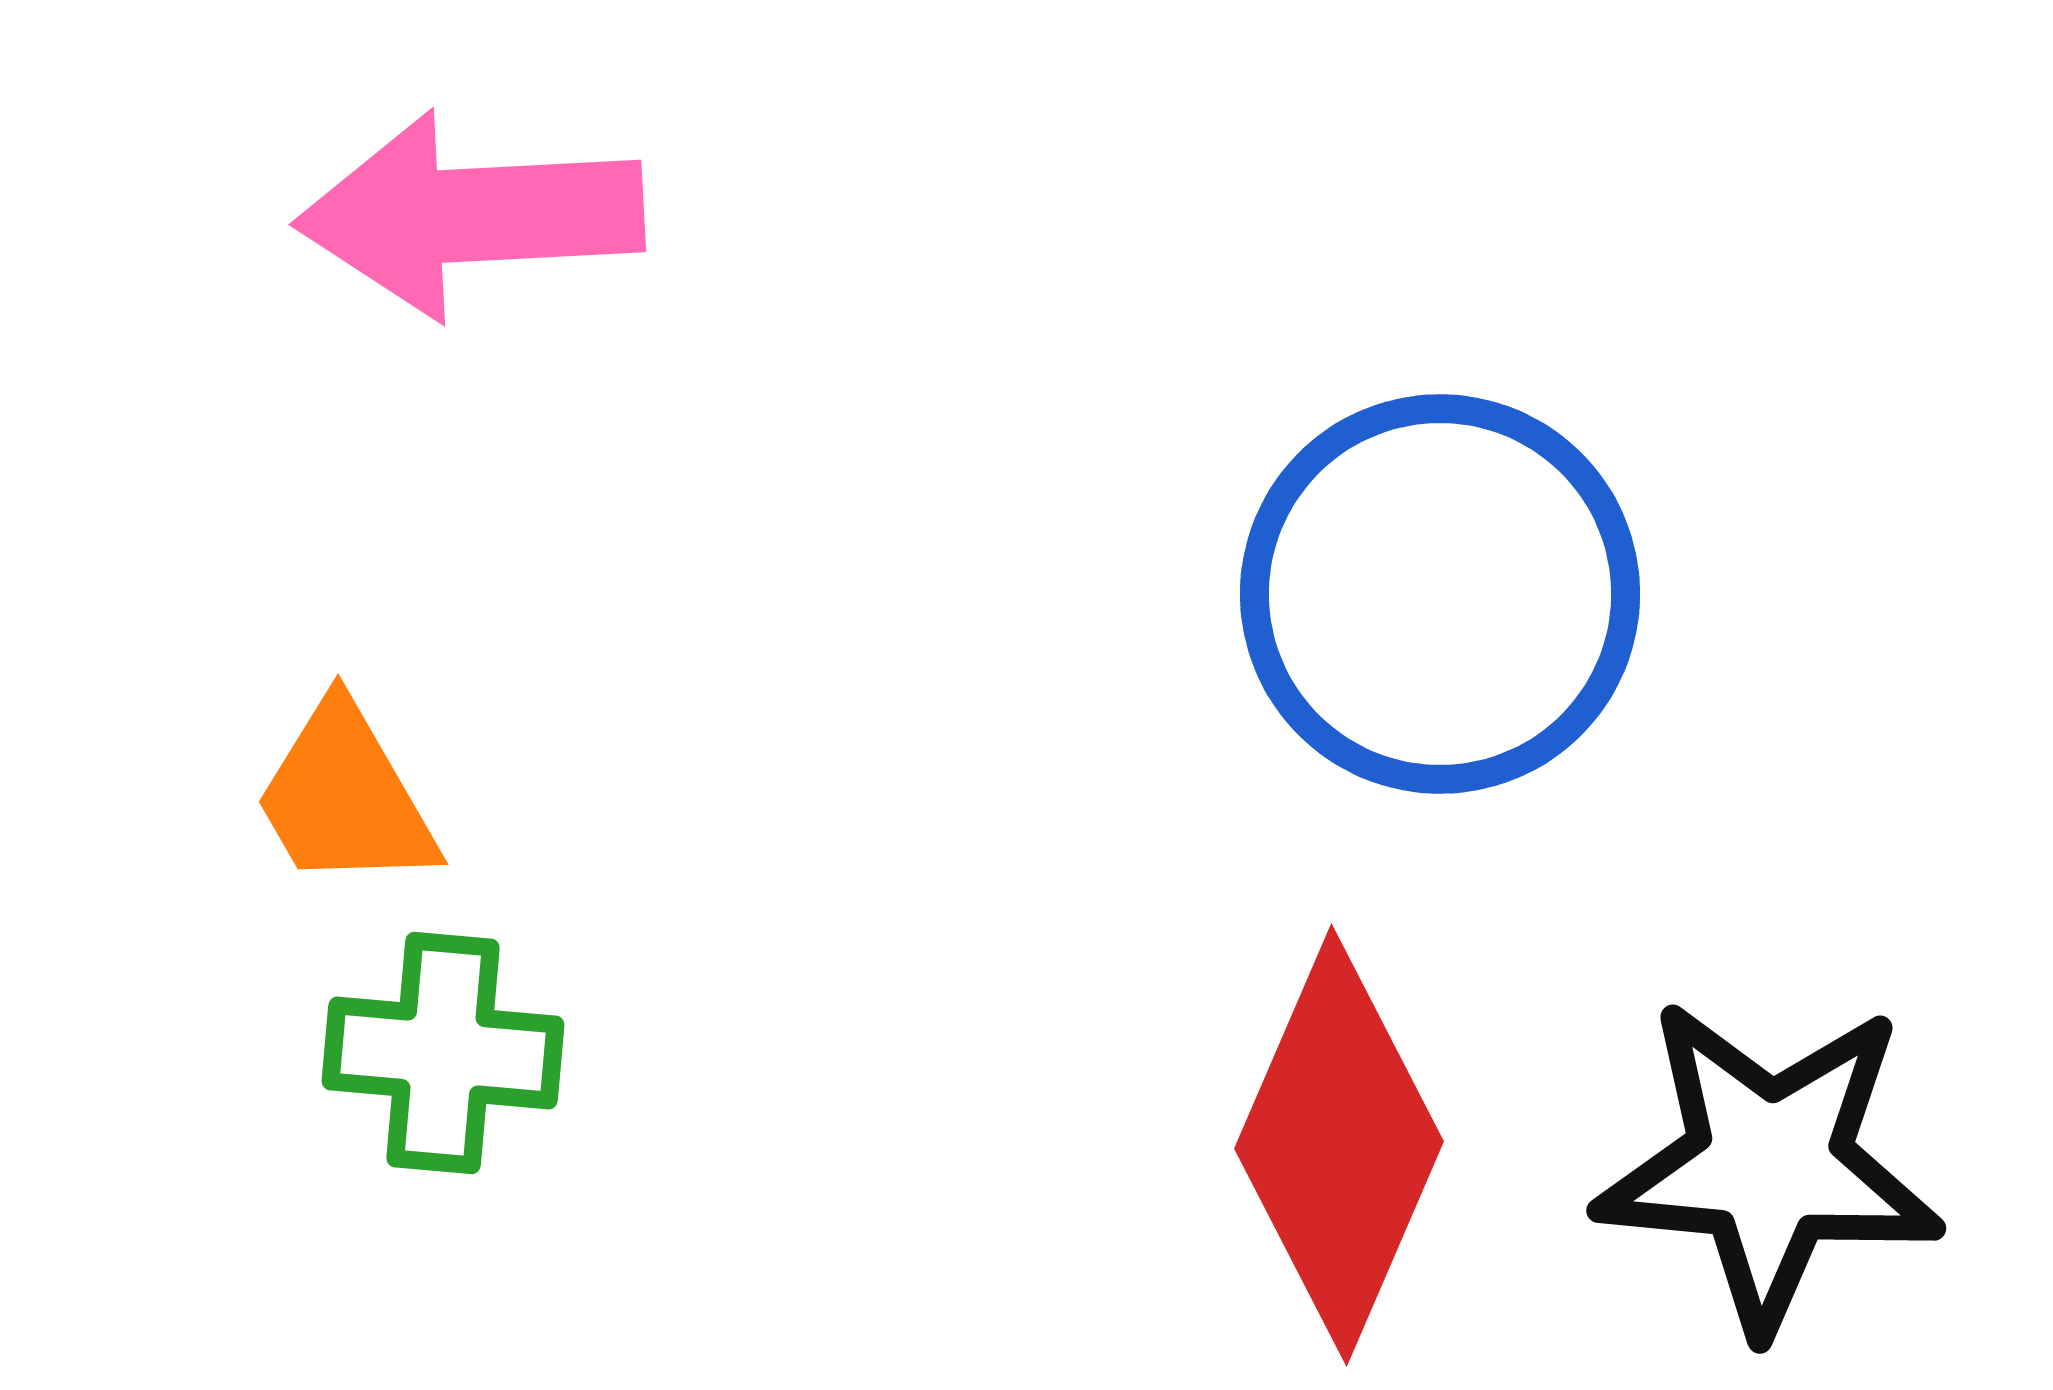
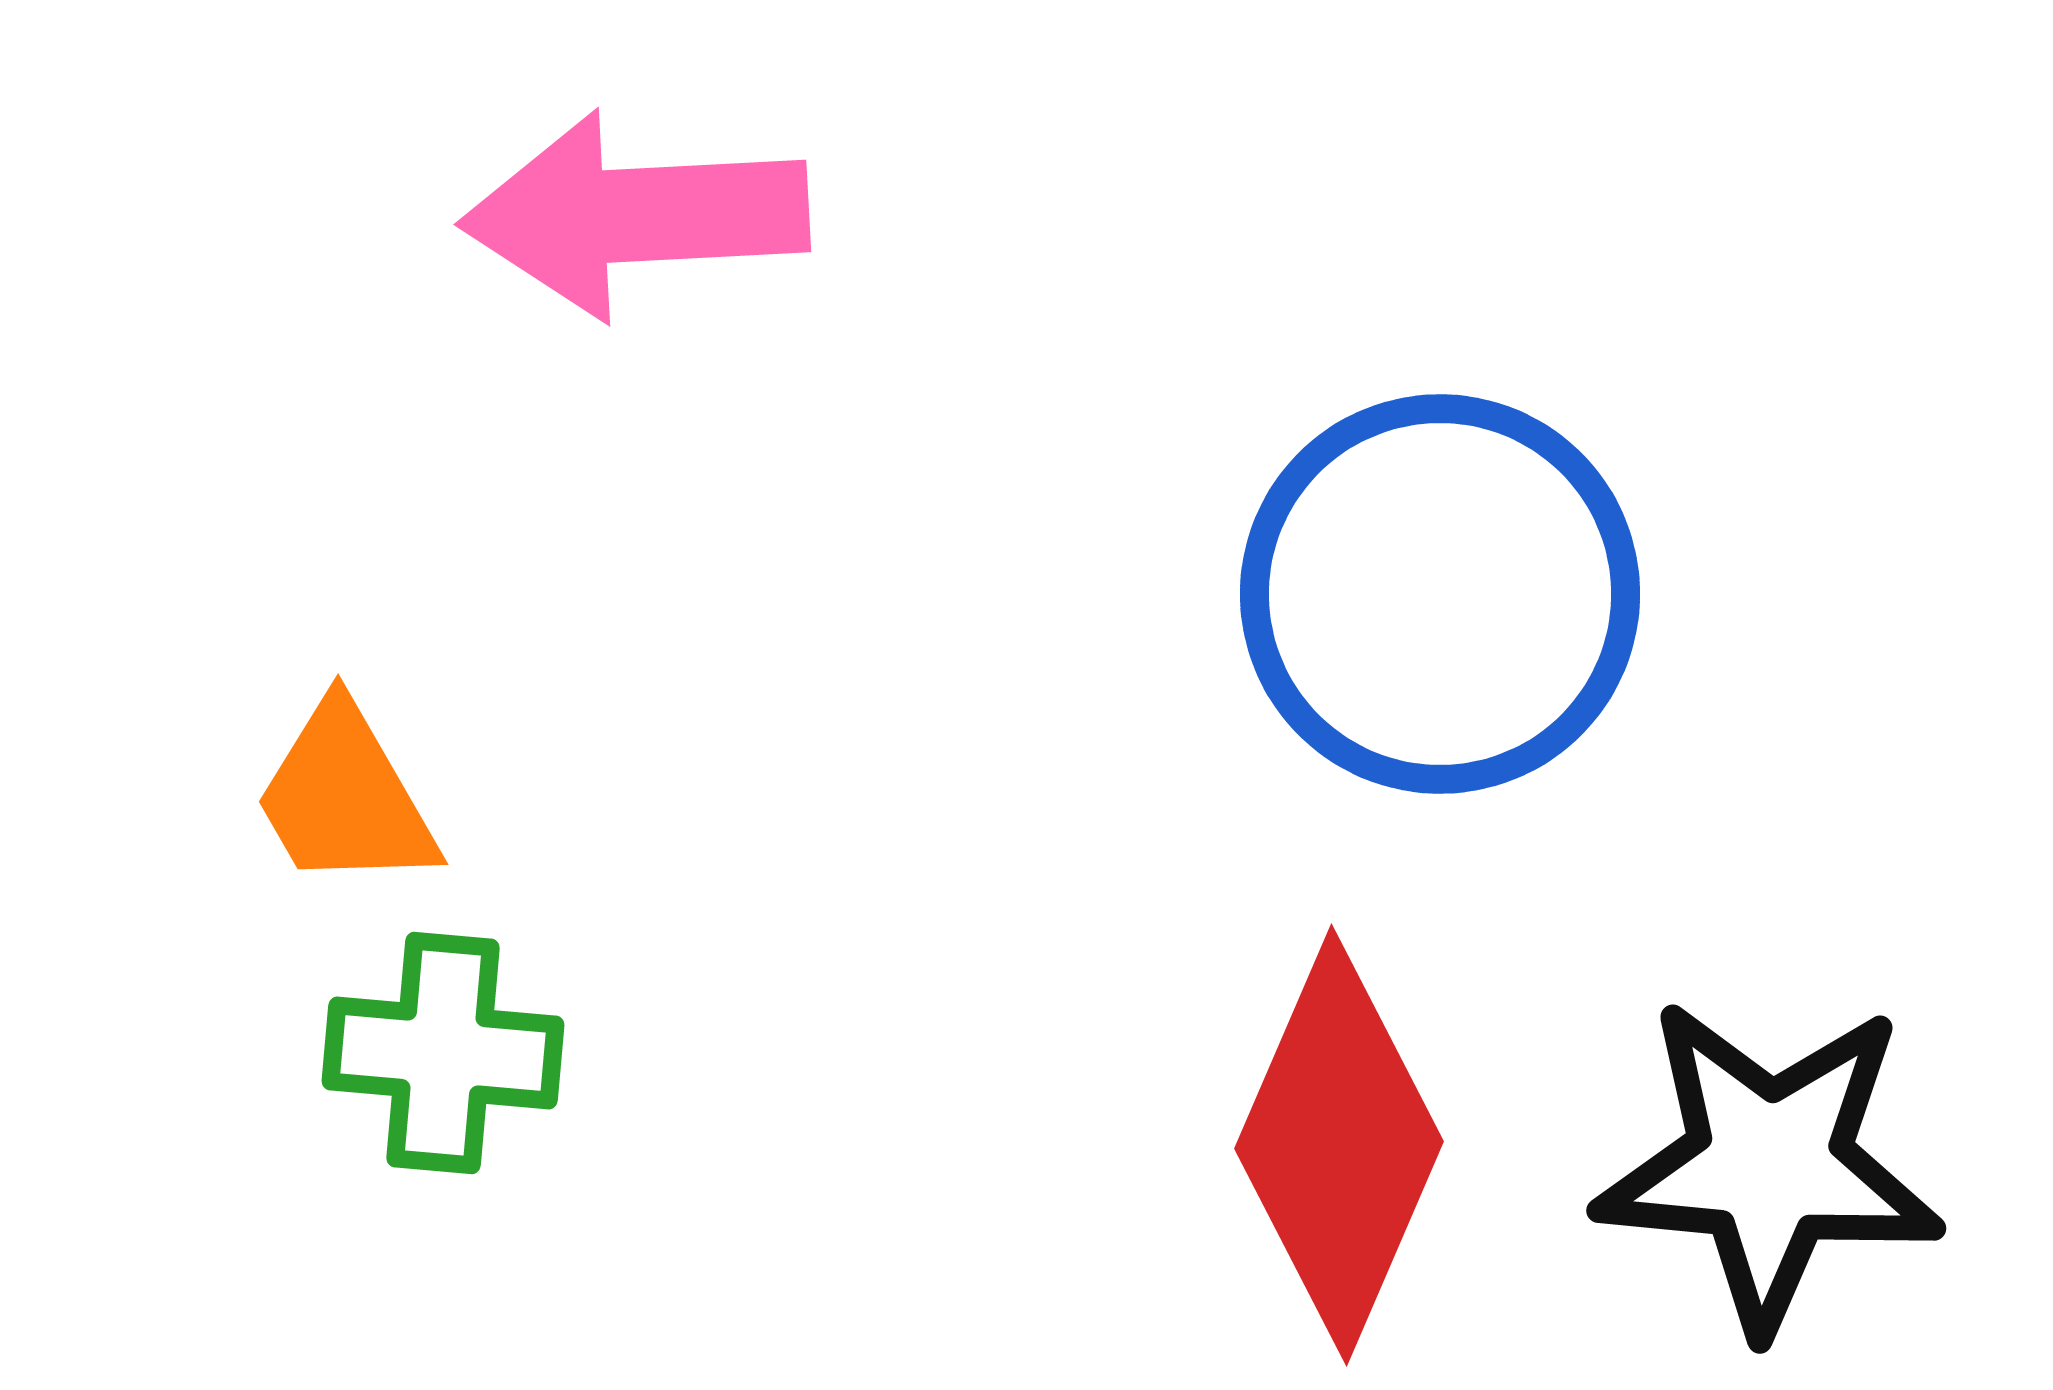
pink arrow: moved 165 px right
